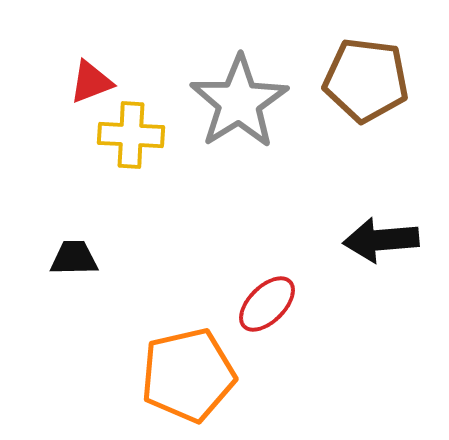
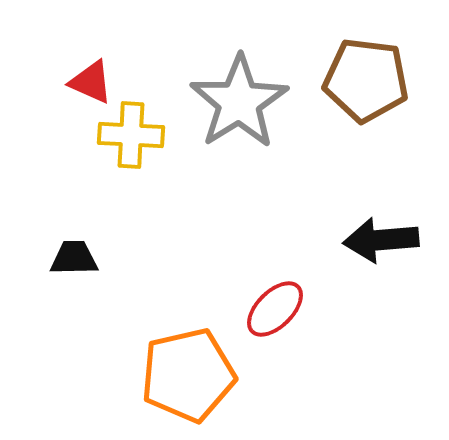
red triangle: rotated 45 degrees clockwise
red ellipse: moved 8 px right, 5 px down
